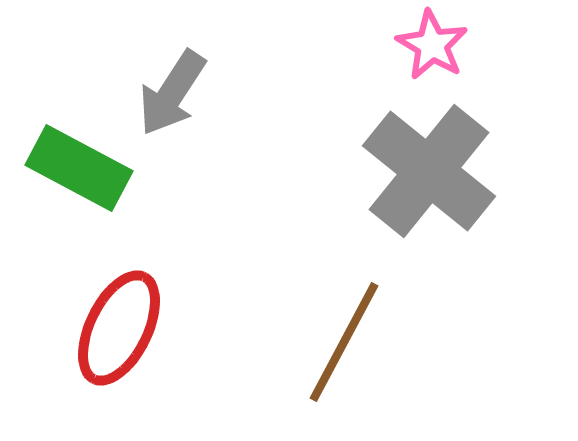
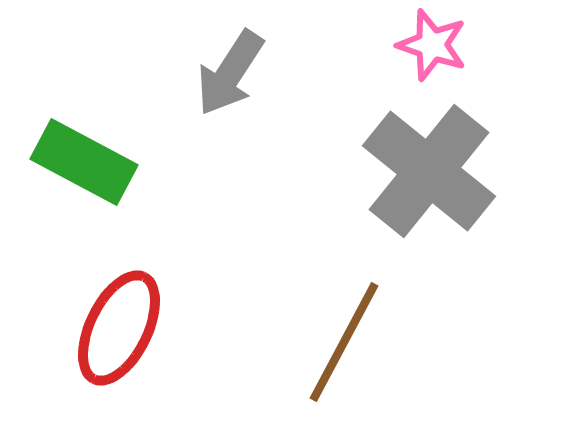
pink star: rotated 12 degrees counterclockwise
gray arrow: moved 58 px right, 20 px up
green rectangle: moved 5 px right, 6 px up
